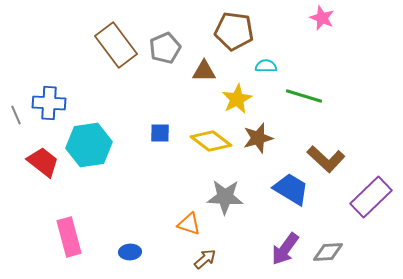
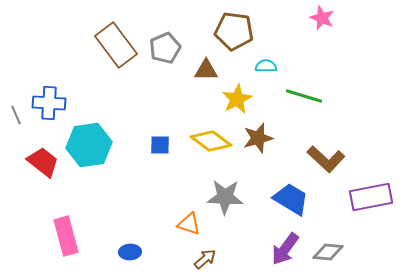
brown triangle: moved 2 px right, 1 px up
blue square: moved 12 px down
blue trapezoid: moved 10 px down
purple rectangle: rotated 33 degrees clockwise
pink rectangle: moved 3 px left, 1 px up
gray diamond: rotated 8 degrees clockwise
